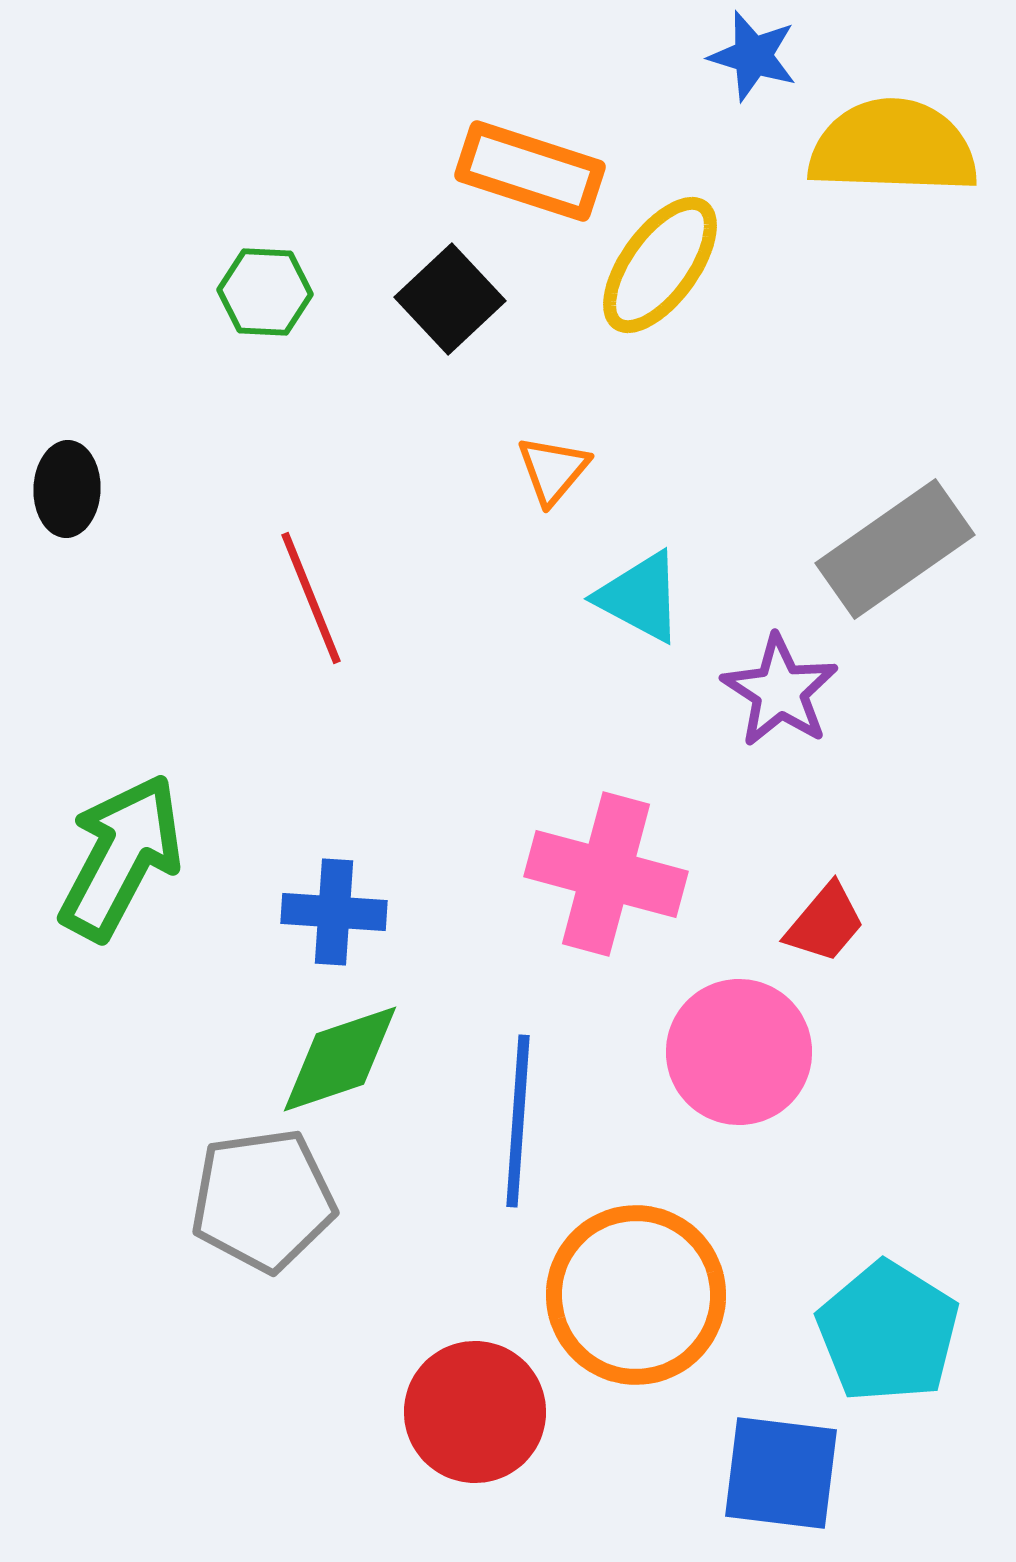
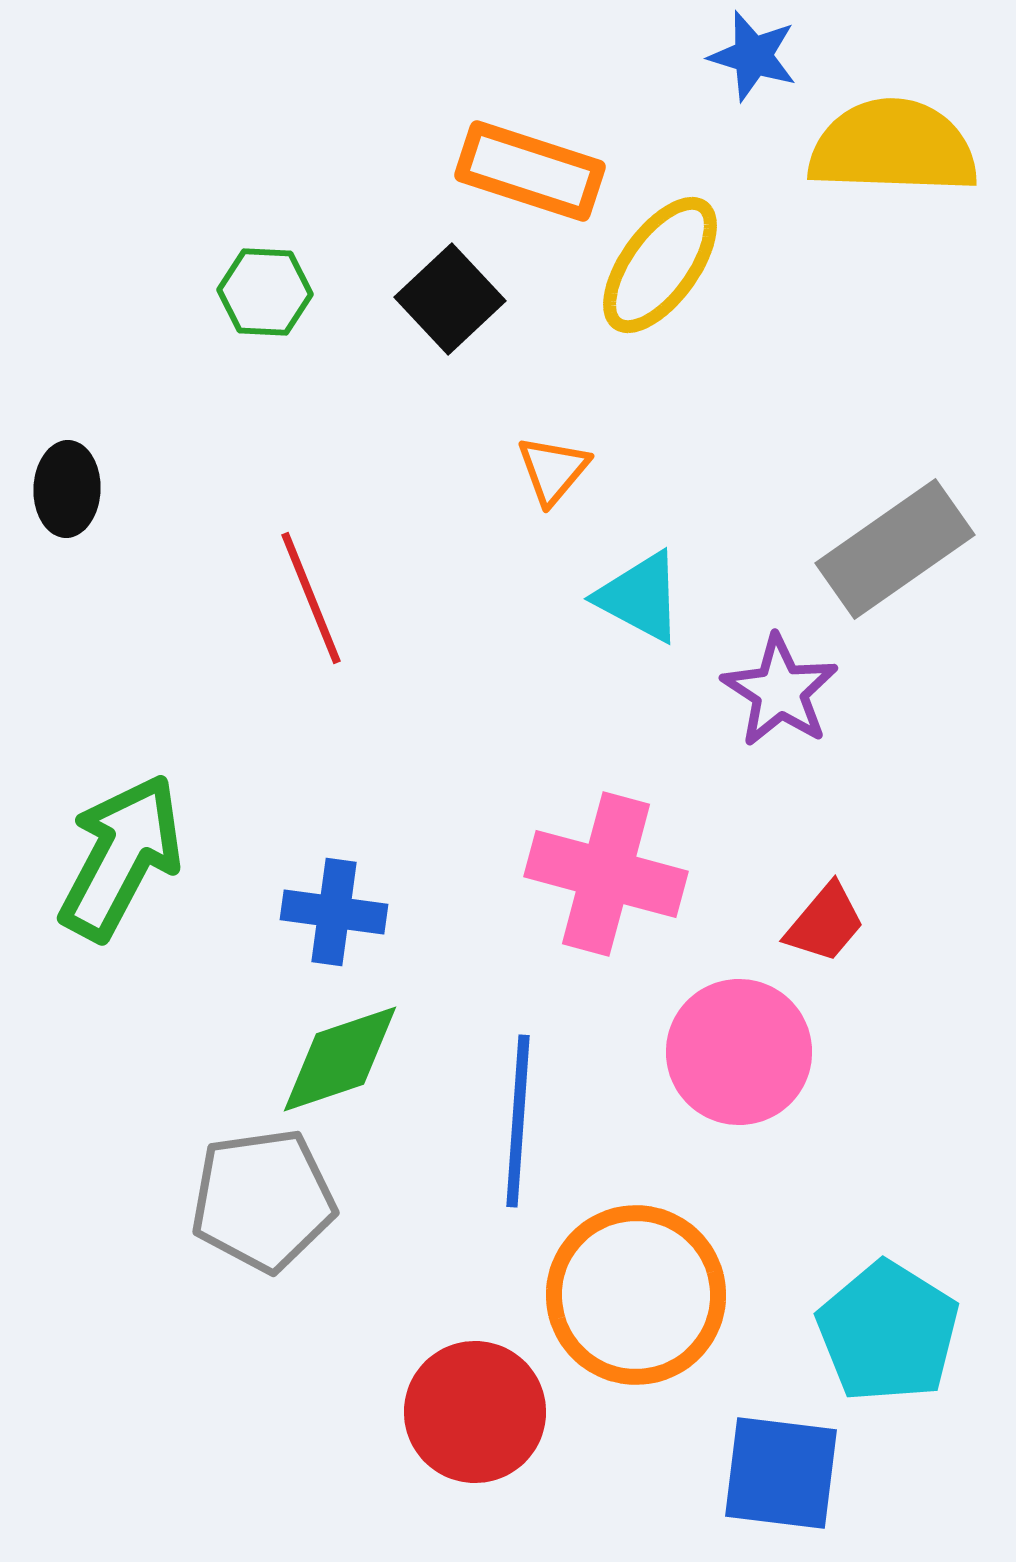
blue cross: rotated 4 degrees clockwise
